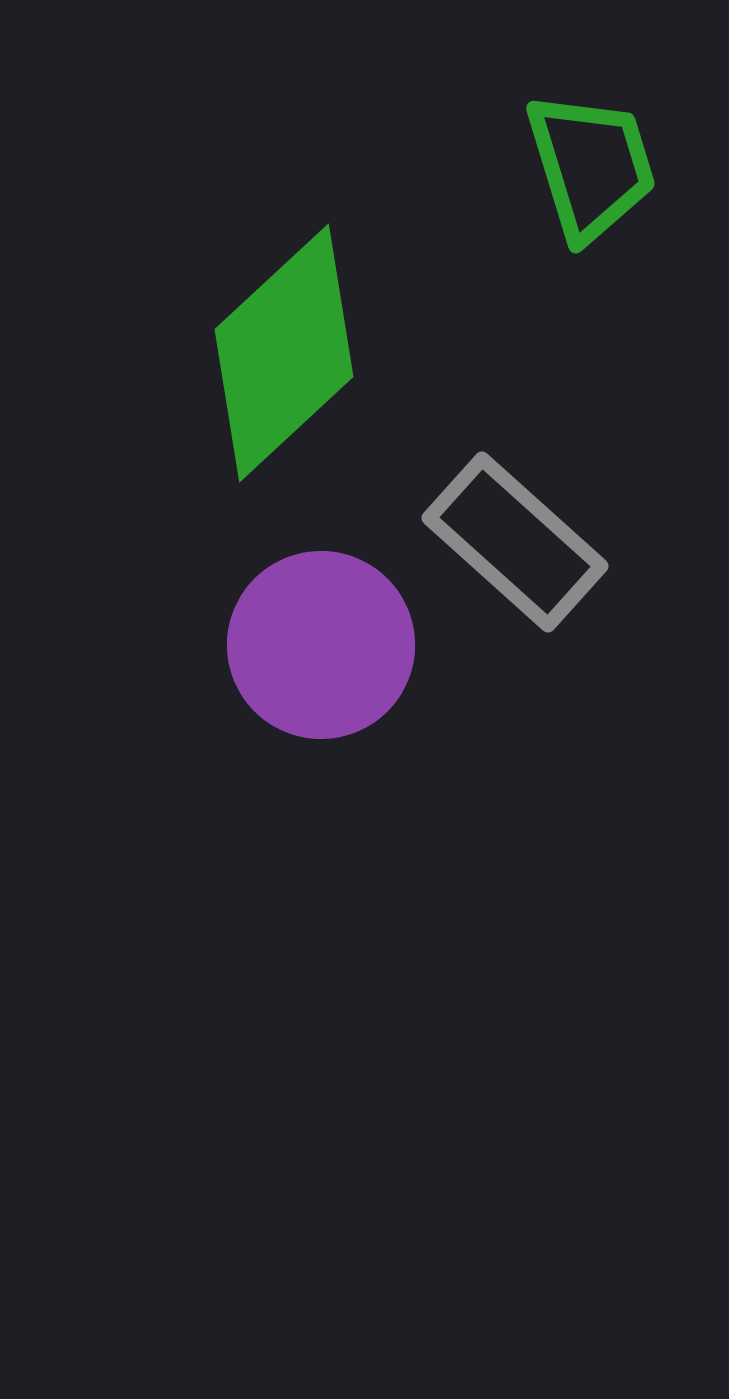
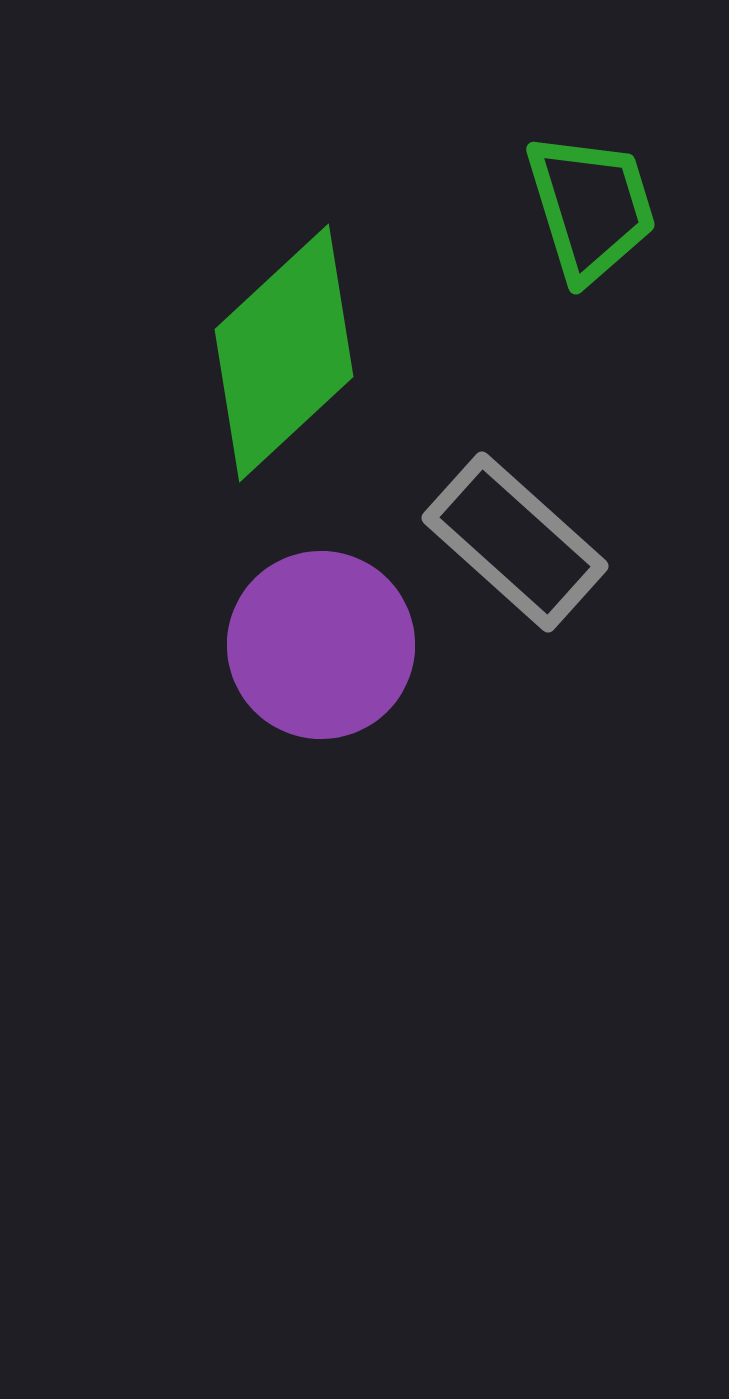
green trapezoid: moved 41 px down
